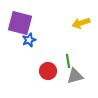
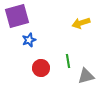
purple square: moved 3 px left, 7 px up; rotated 30 degrees counterclockwise
red circle: moved 7 px left, 3 px up
gray triangle: moved 11 px right
